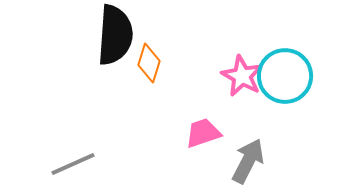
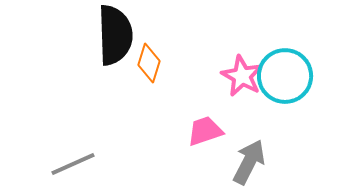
black semicircle: rotated 6 degrees counterclockwise
pink trapezoid: moved 2 px right, 2 px up
gray arrow: moved 1 px right, 1 px down
